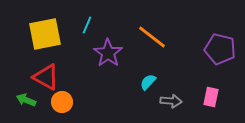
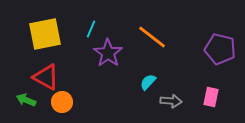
cyan line: moved 4 px right, 4 px down
